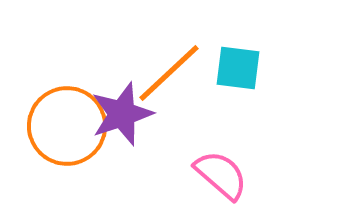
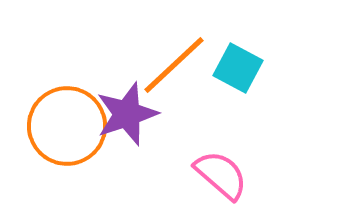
cyan square: rotated 21 degrees clockwise
orange line: moved 5 px right, 8 px up
purple star: moved 5 px right
